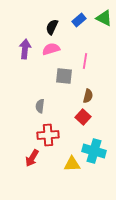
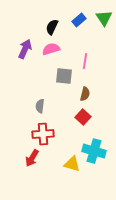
green triangle: rotated 30 degrees clockwise
purple arrow: rotated 18 degrees clockwise
brown semicircle: moved 3 px left, 2 px up
red cross: moved 5 px left, 1 px up
yellow triangle: rotated 18 degrees clockwise
